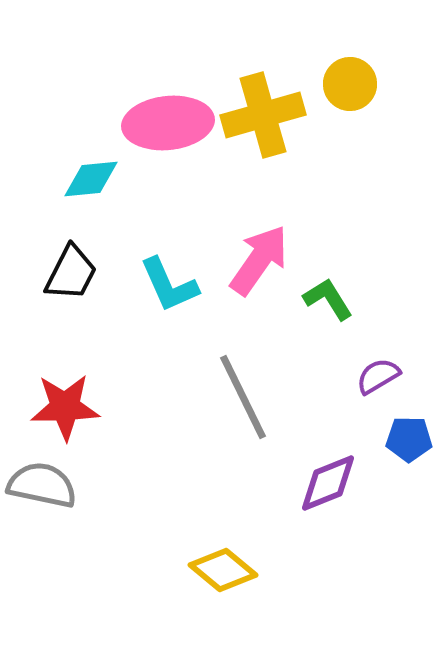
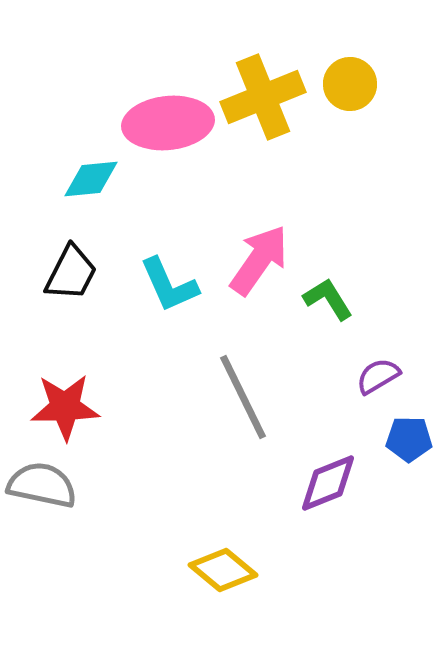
yellow cross: moved 18 px up; rotated 6 degrees counterclockwise
